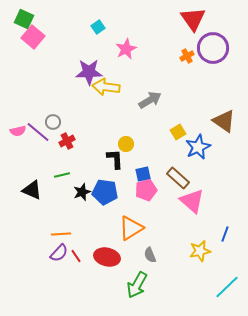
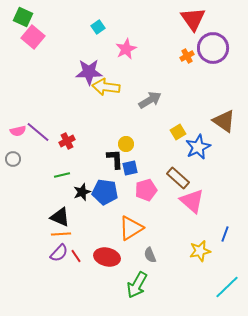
green square: moved 1 px left, 2 px up
gray circle: moved 40 px left, 37 px down
blue square: moved 13 px left, 6 px up
black triangle: moved 28 px right, 27 px down
